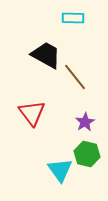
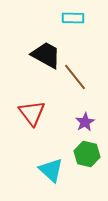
cyan triangle: moved 9 px left; rotated 12 degrees counterclockwise
